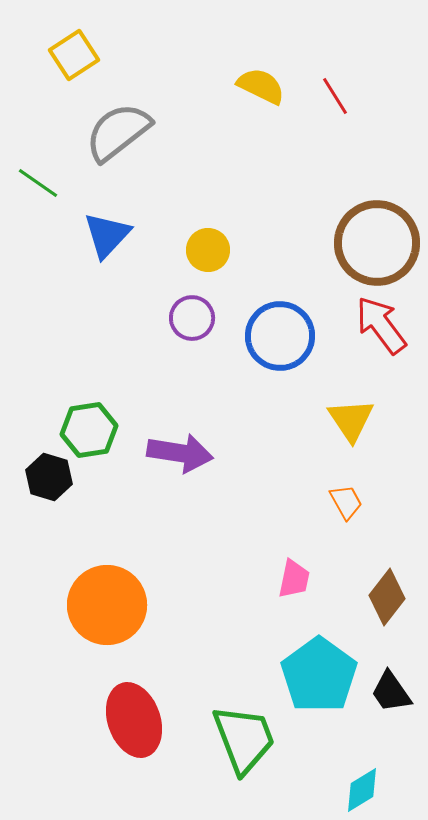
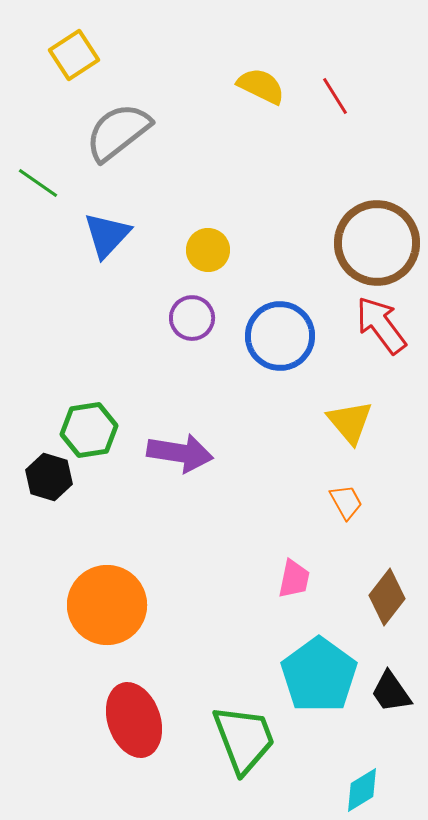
yellow triangle: moved 1 px left, 2 px down; rotated 6 degrees counterclockwise
